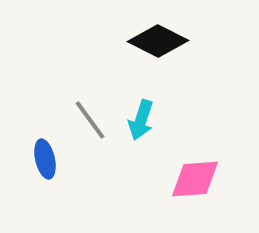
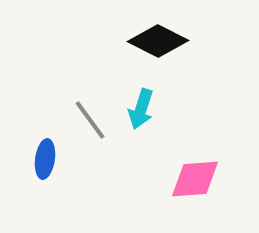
cyan arrow: moved 11 px up
blue ellipse: rotated 21 degrees clockwise
